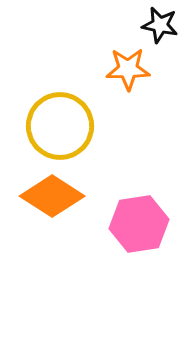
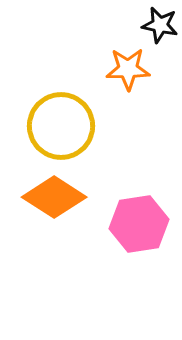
yellow circle: moved 1 px right
orange diamond: moved 2 px right, 1 px down
